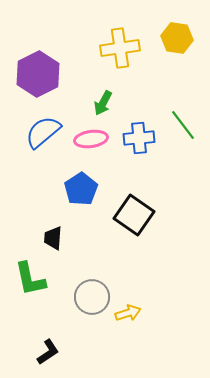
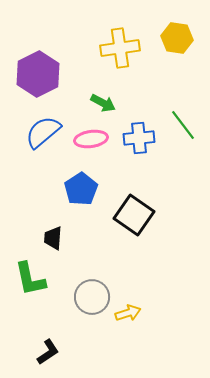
green arrow: rotated 90 degrees counterclockwise
